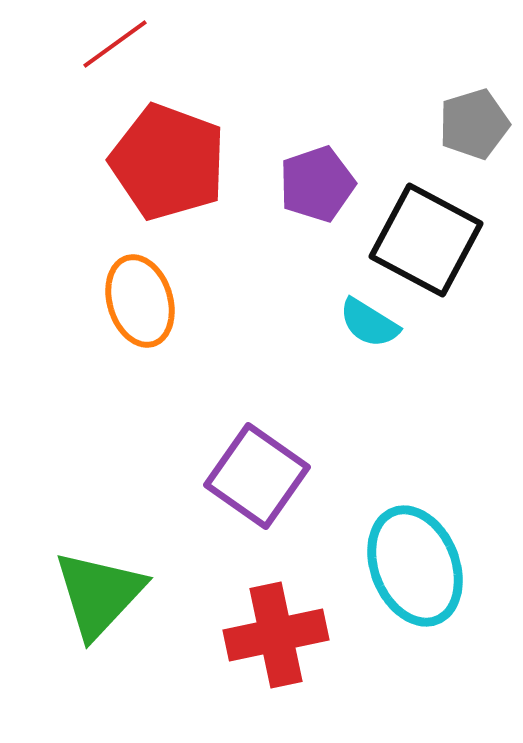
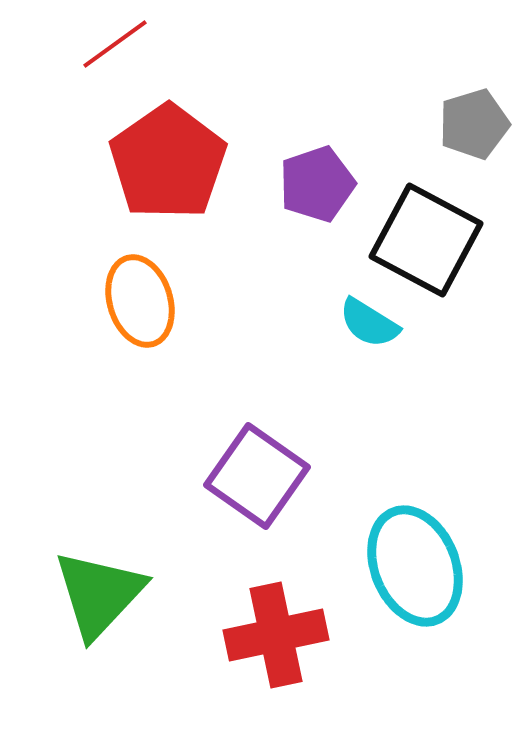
red pentagon: rotated 17 degrees clockwise
